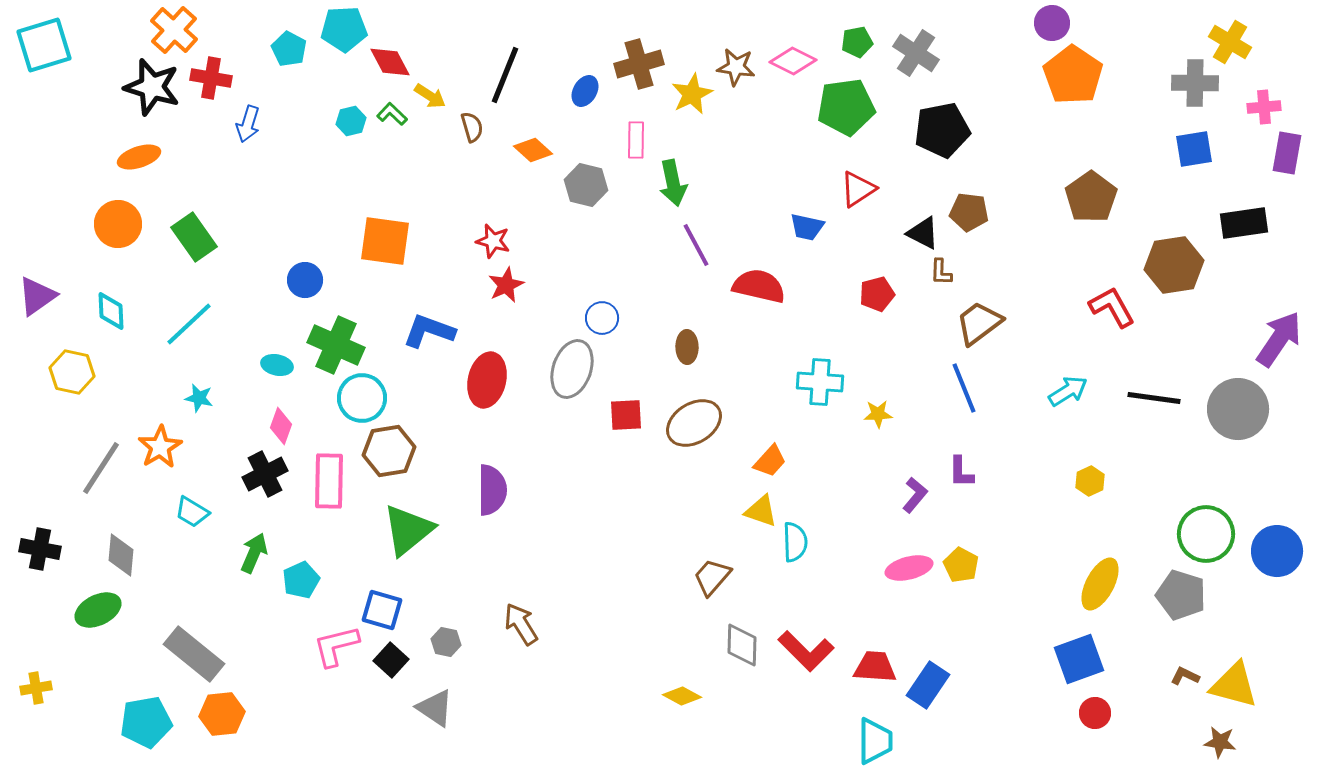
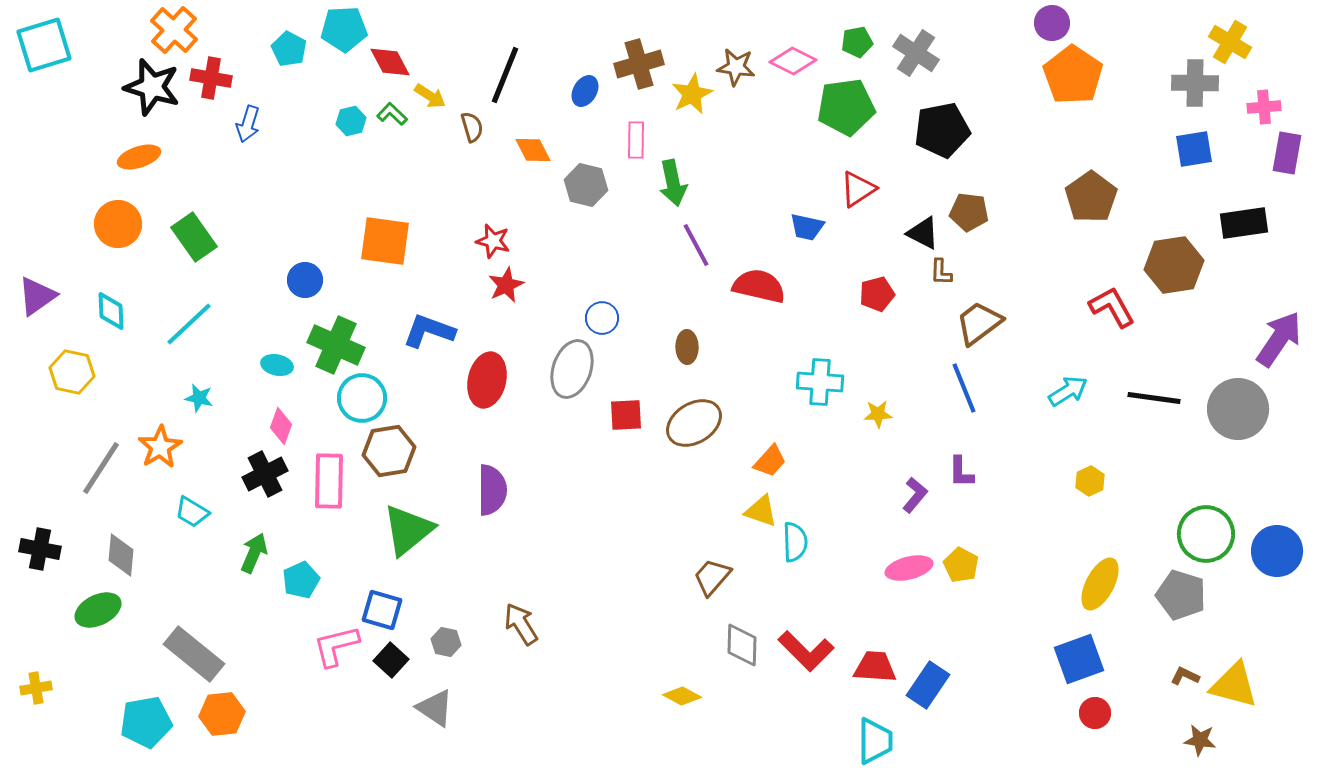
orange diamond at (533, 150): rotated 21 degrees clockwise
brown star at (1220, 742): moved 20 px left, 2 px up
